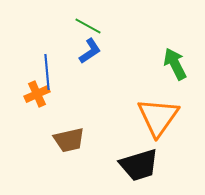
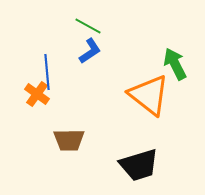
orange cross: rotated 30 degrees counterclockwise
orange triangle: moved 9 px left, 22 px up; rotated 27 degrees counterclockwise
brown trapezoid: rotated 12 degrees clockwise
